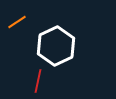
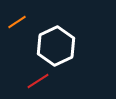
red line: rotated 45 degrees clockwise
